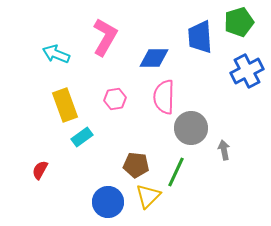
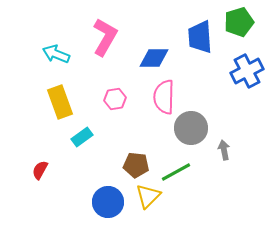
yellow rectangle: moved 5 px left, 3 px up
green line: rotated 36 degrees clockwise
